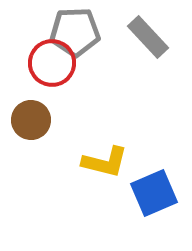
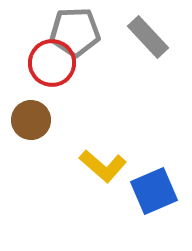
yellow L-shape: moved 2 px left, 4 px down; rotated 27 degrees clockwise
blue square: moved 2 px up
